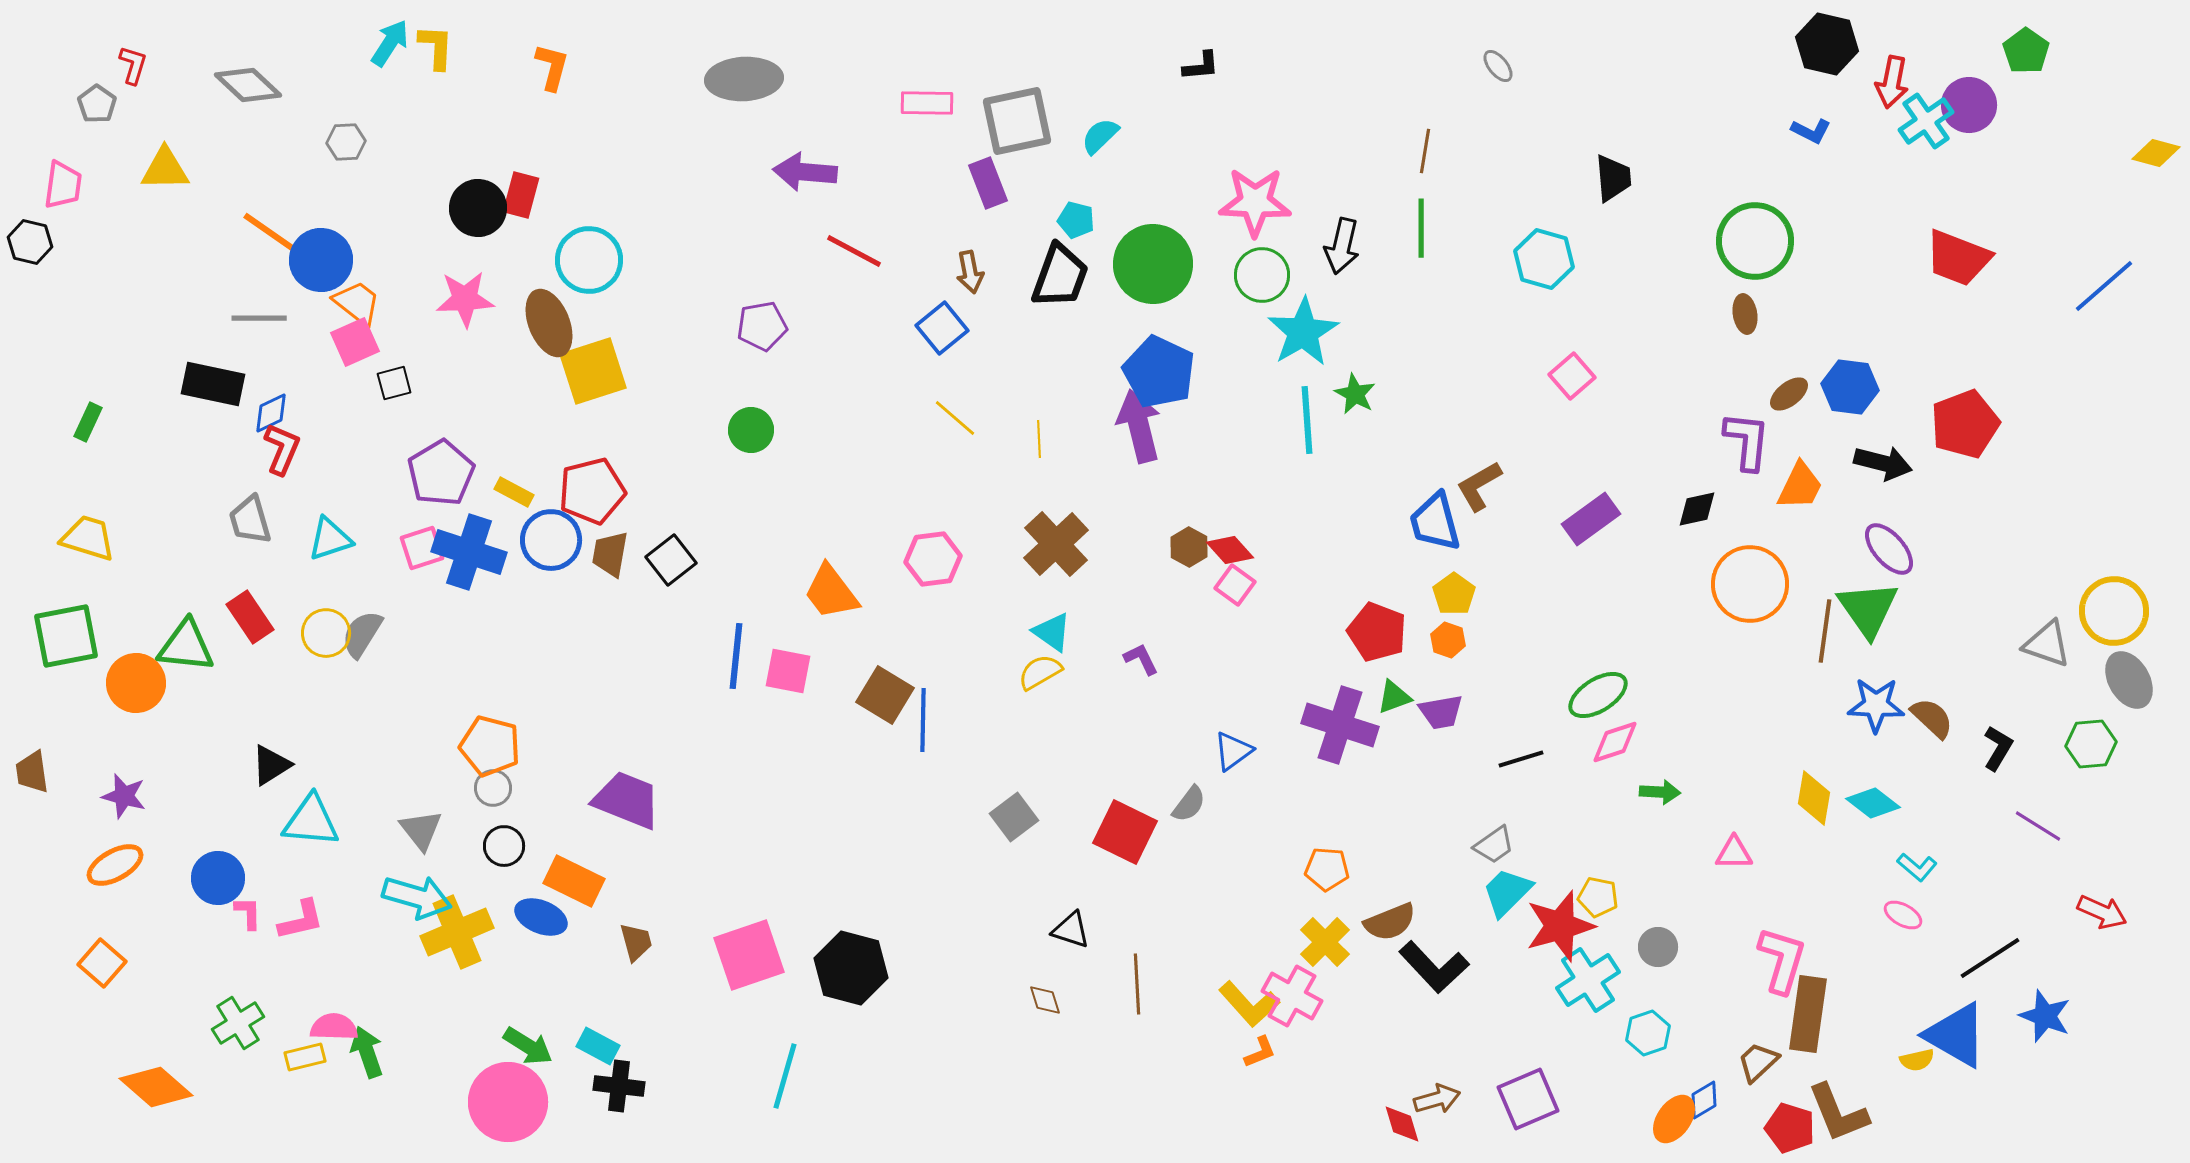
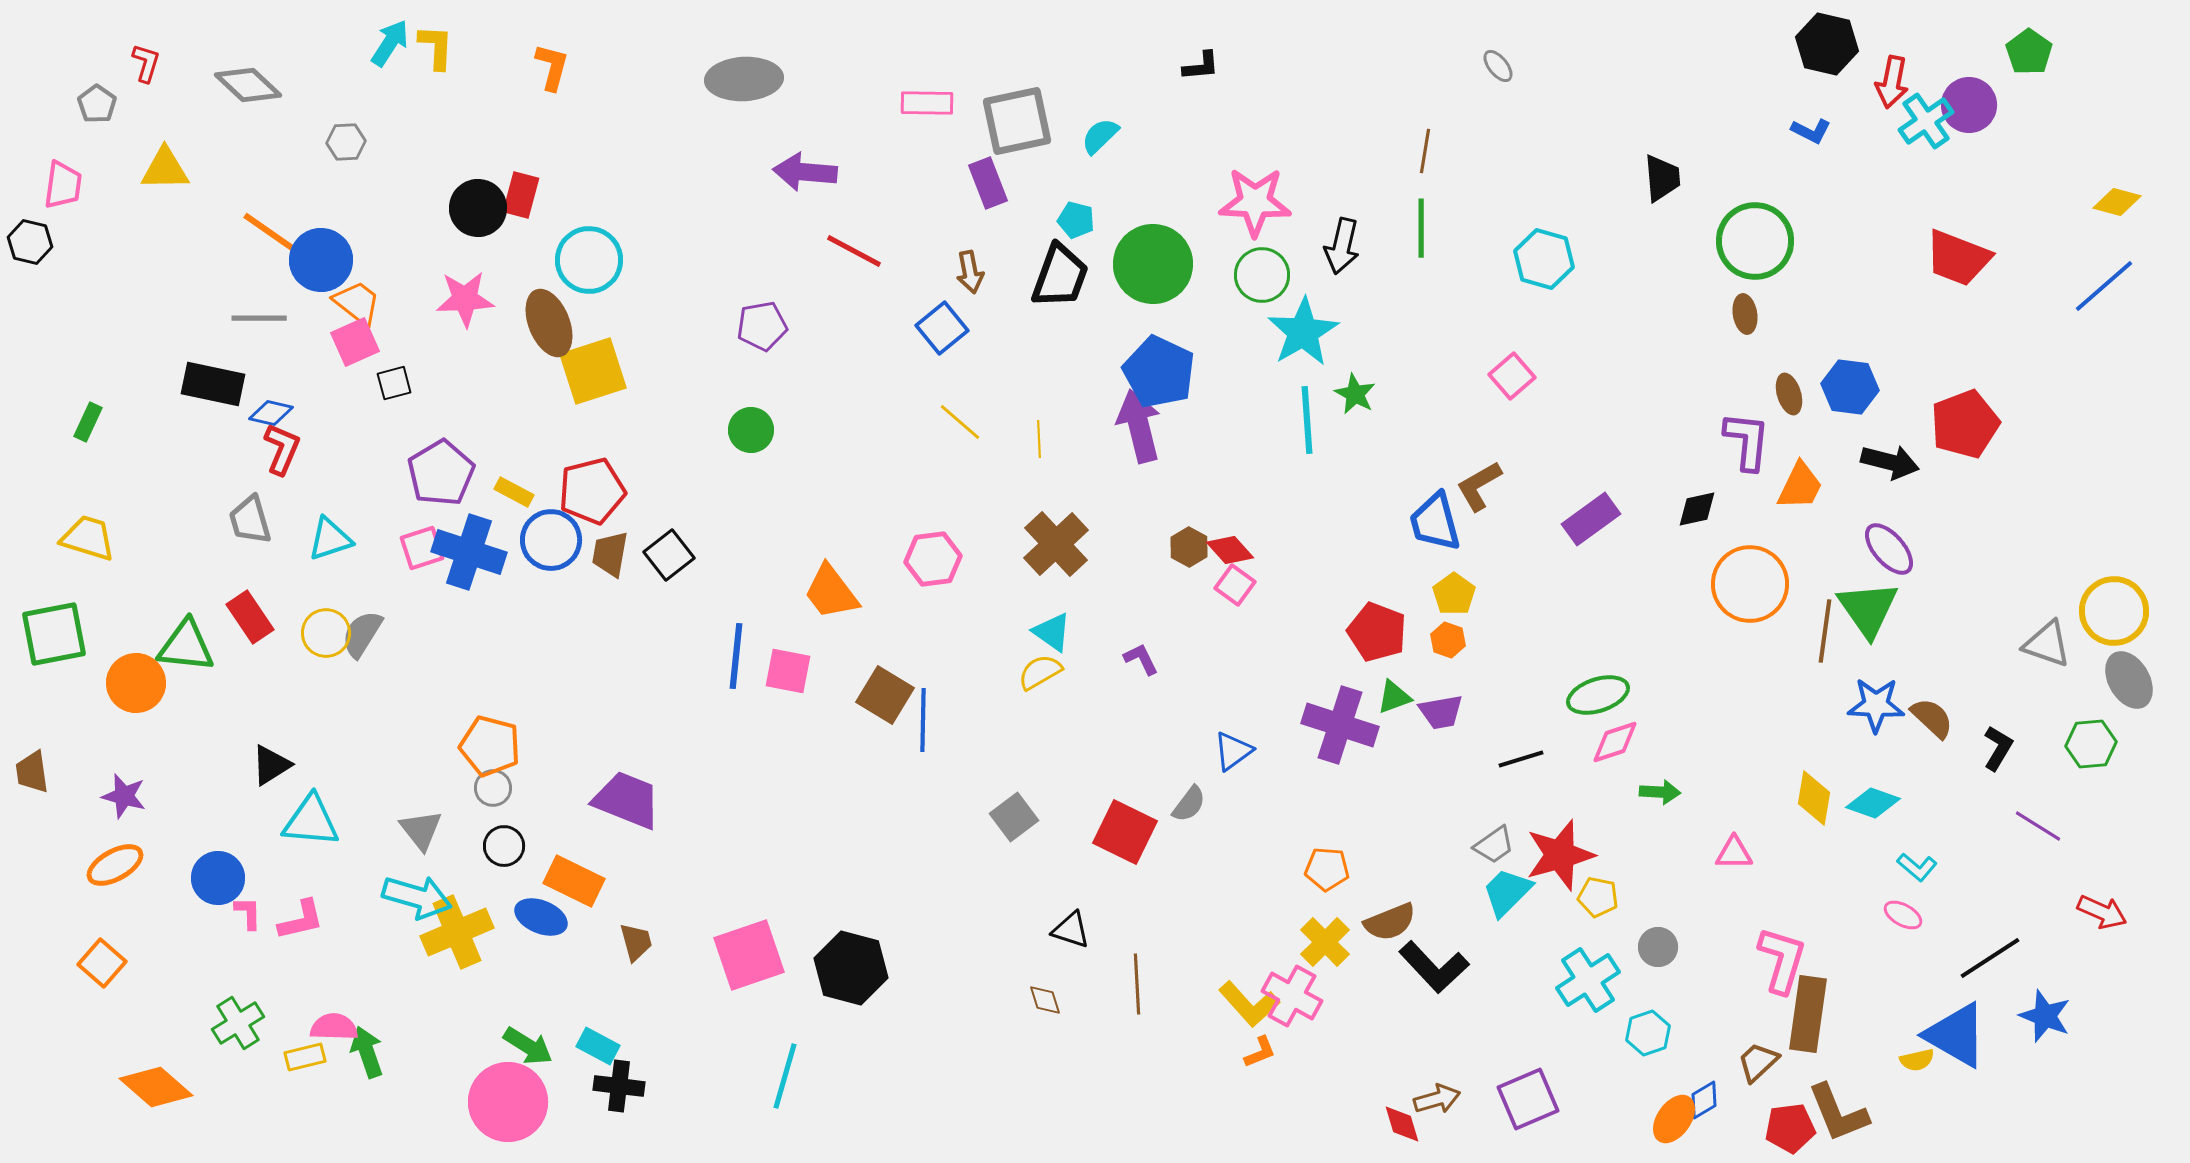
green pentagon at (2026, 51): moved 3 px right, 1 px down
red L-shape at (133, 65): moved 13 px right, 2 px up
yellow diamond at (2156, 153): moved 39 px left, 49 px down
black trapezoid at (1613, 178): moved 49 px right
pink square at (1572, 376): moved 60 px left
brown ellipse at (1789, 394): rotated 69 degrees counterclockwise
blue diamond at (271, 413): rotated 39 degrees clockwise
yellow line at (955, 418): moved 5 px right, 4 px down
black arrow at (1883, 463): moved 7 px right, 1 px up
black square at (671, 560): moved 2 px left, 5 px up
green square at (66, 636): moved 12 px left, 2 px up
green ellipse at (1598, 695): rotated 14 degrees clockwise
cyan diamond at (1873, 803): rotated 18 degrees counterclockwise
red star at (1560, 926): moved 71 px up
red pentagon at (1790, 1128): rotated 24 degrees counterclockwise
